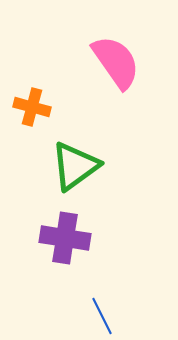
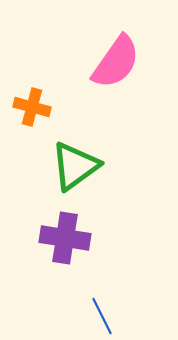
pink semicircle: rotated 70 degrees clockwise
